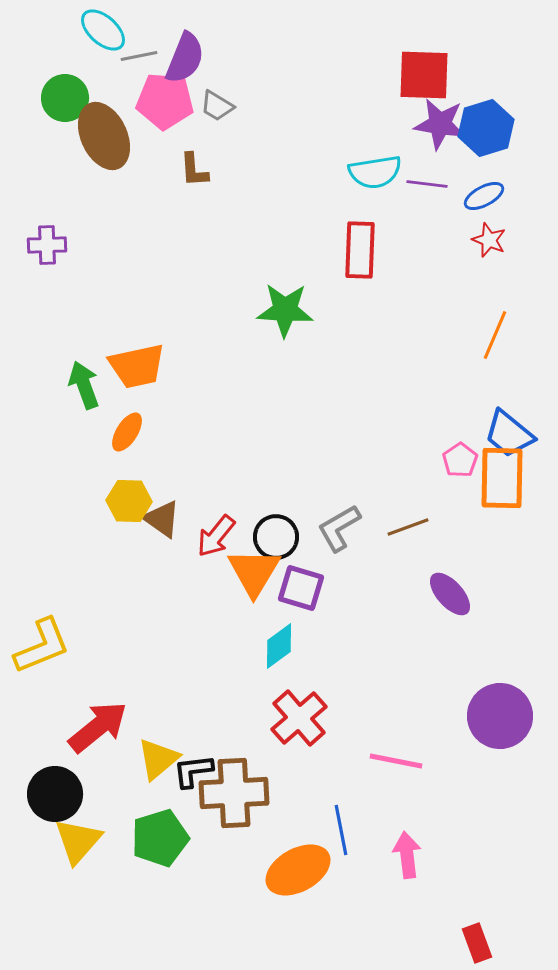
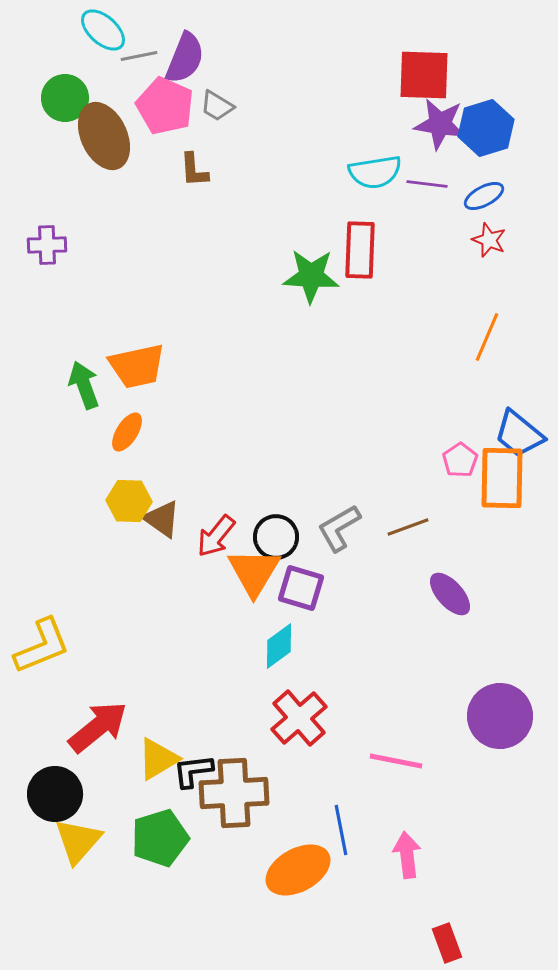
pink pentagon at (165, 101): moved 5 px down; rotated 20 degrees clockwise
green star at (285, 310): moved 26 px right, 34 px up
orange line at (495, 335): moved 8 px left, 2 px down
blue trapezoid at (509, 434): moved 10 px right
yellow triangle at (158, 759): rotated 9 degrees clockwise
red rectangle at (477, 943): moved 30 px left
